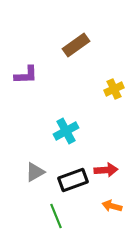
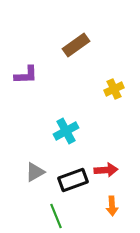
orange arrow: rotated 108 degrees counterclockwise
